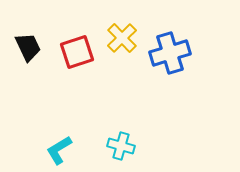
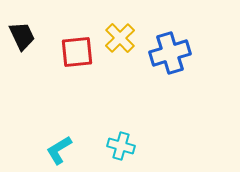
yellow cross: moved 2 px left
black trapezoid: moved 6 px left, 11 px up
red square: rotated 12 degrees clockwise
